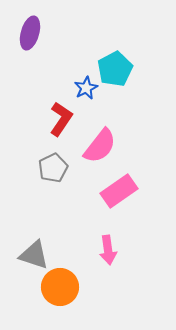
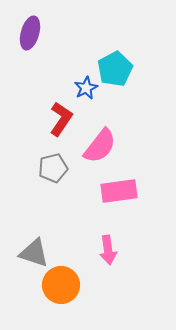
gray pentagon: rotated 12 degrees clockwise
pink rectangle: rotated 27 degrees clockwise
gray triangle: moved 2 px up
orange circle: moved 1 px right, 2 px up
